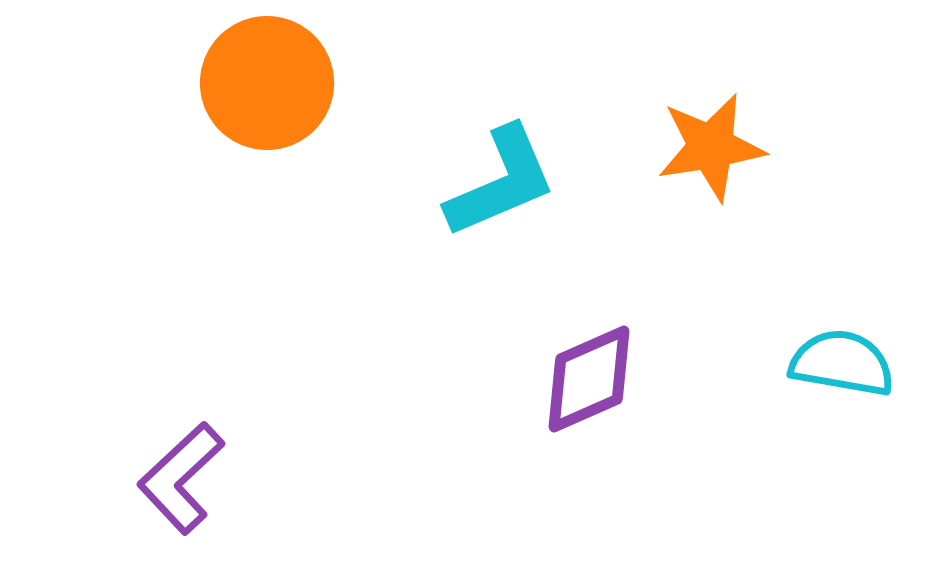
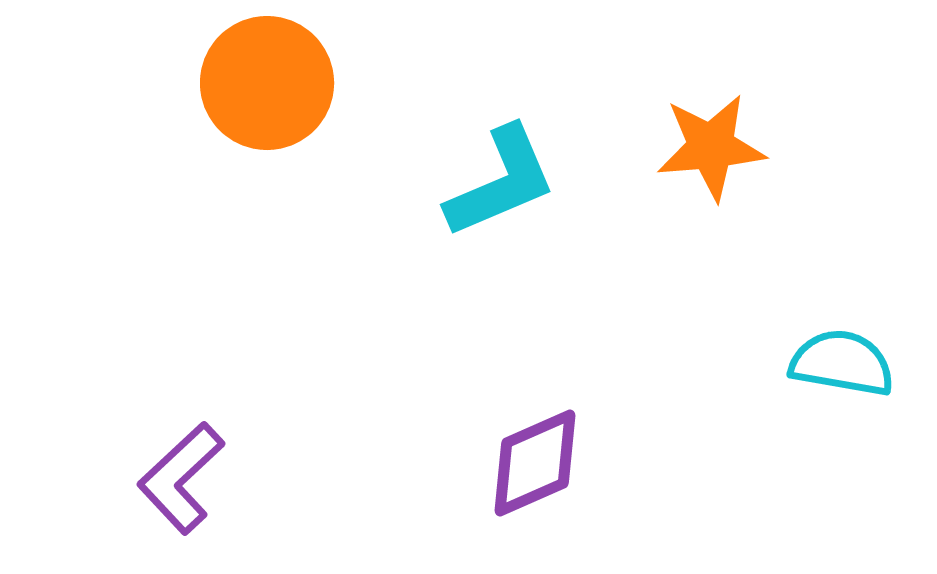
orange star: rotated 4 degrees clockwise
purple diamond: moved 54 px left, 84 px down
